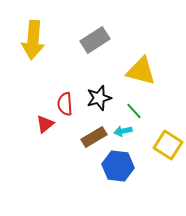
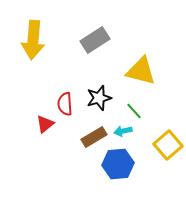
yellow square: rotated 16 degrees clockwise
blue hexagon: moved 2 px up; rotated 12 degrees counterclockwise
